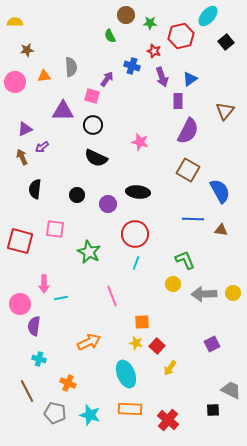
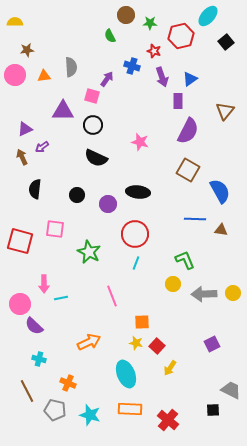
pink circle at (15, 82): moved 7 px up
blue line at (193, 219): moved 2 px right
purple semicircle at (34, 326): rotated 54 degrees counterclockwise
gray pentagon at (55, 413): moved 3 px up
